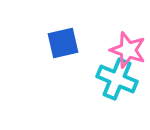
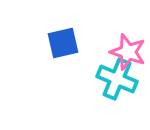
pink star: moved 2 px down
